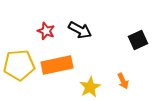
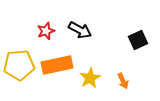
red star: rotated 30 degrees clockwise
yellow star: moved 9 px up
